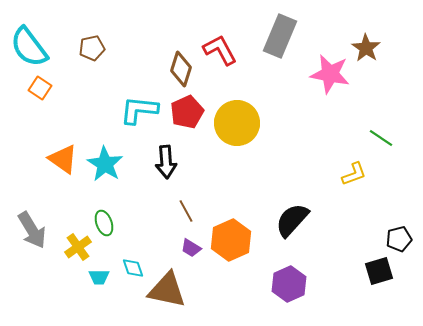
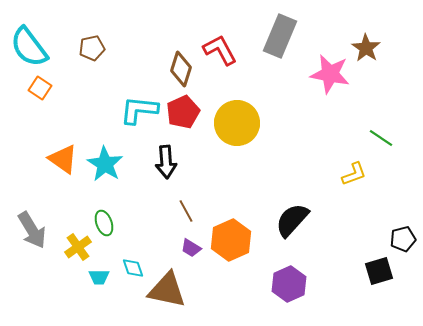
red pentagon: moved 4 px left
black pentagon: moved 4 px right
